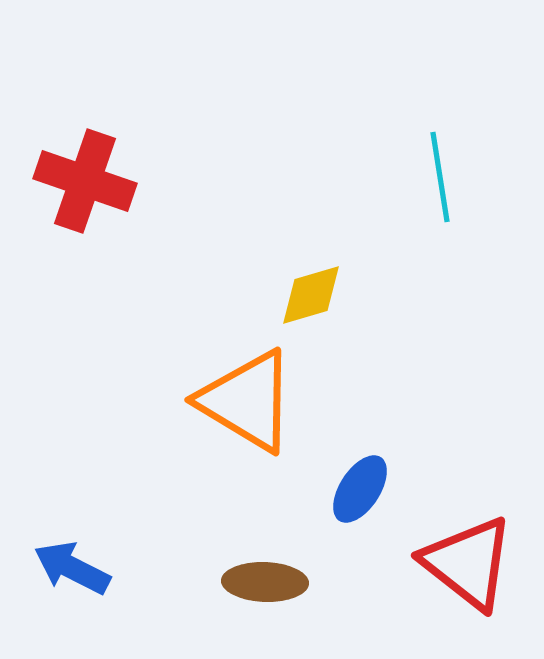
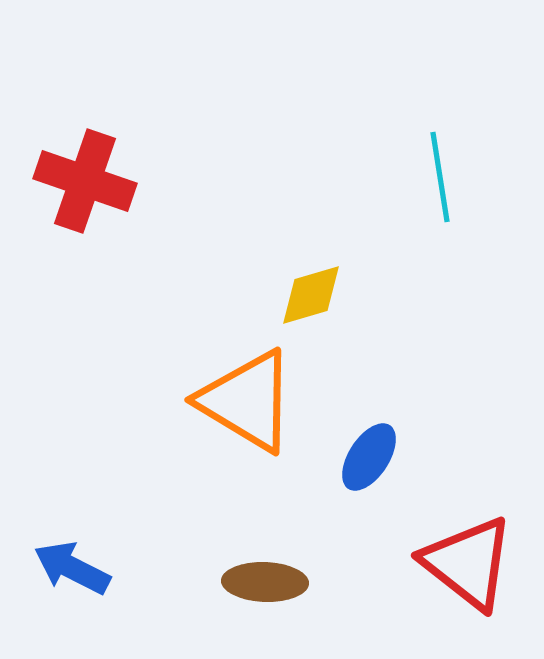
blue ellipse: moved 9 px right, 32 px up
